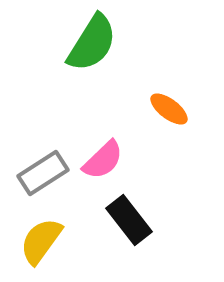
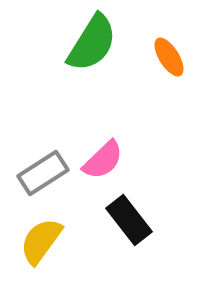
orange ellipse: moved 52 px up; rotated 21 degrees clockwise
